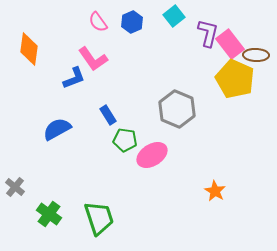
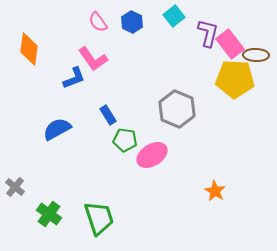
blue hexagon: rotated 10 degrees counterclockwise
yellow pentagon: rotated 21 degrees counterclockwise
